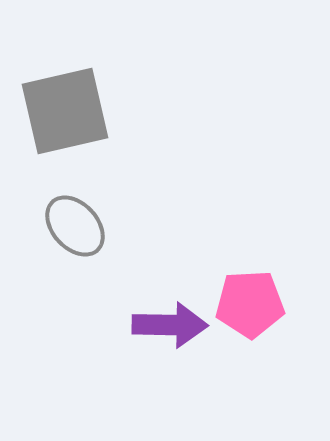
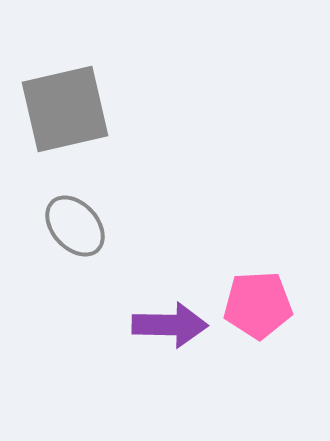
gray square: moved 2 px up
pink pentagon: moved 8 px right, 1 px down
